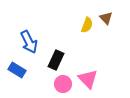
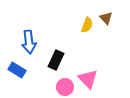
blue arrow: rotated 20 degrees clockwise
pink circle: moved 2 px right, 3 px down
